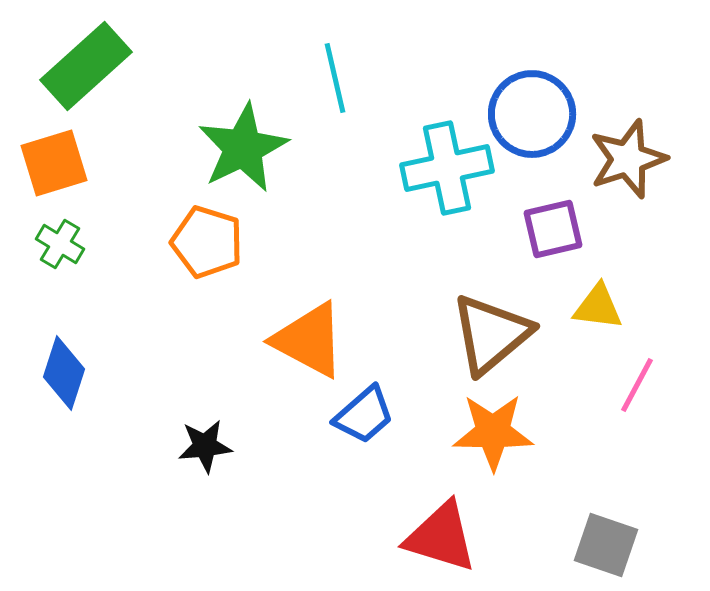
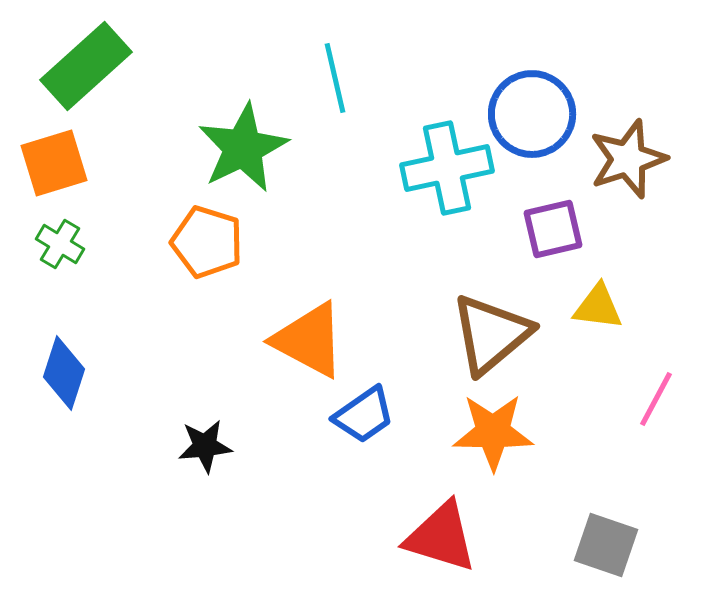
pink line: moved 19 px right, 14 px down
blue trapezoid: rotated 6 degrees clockwise
